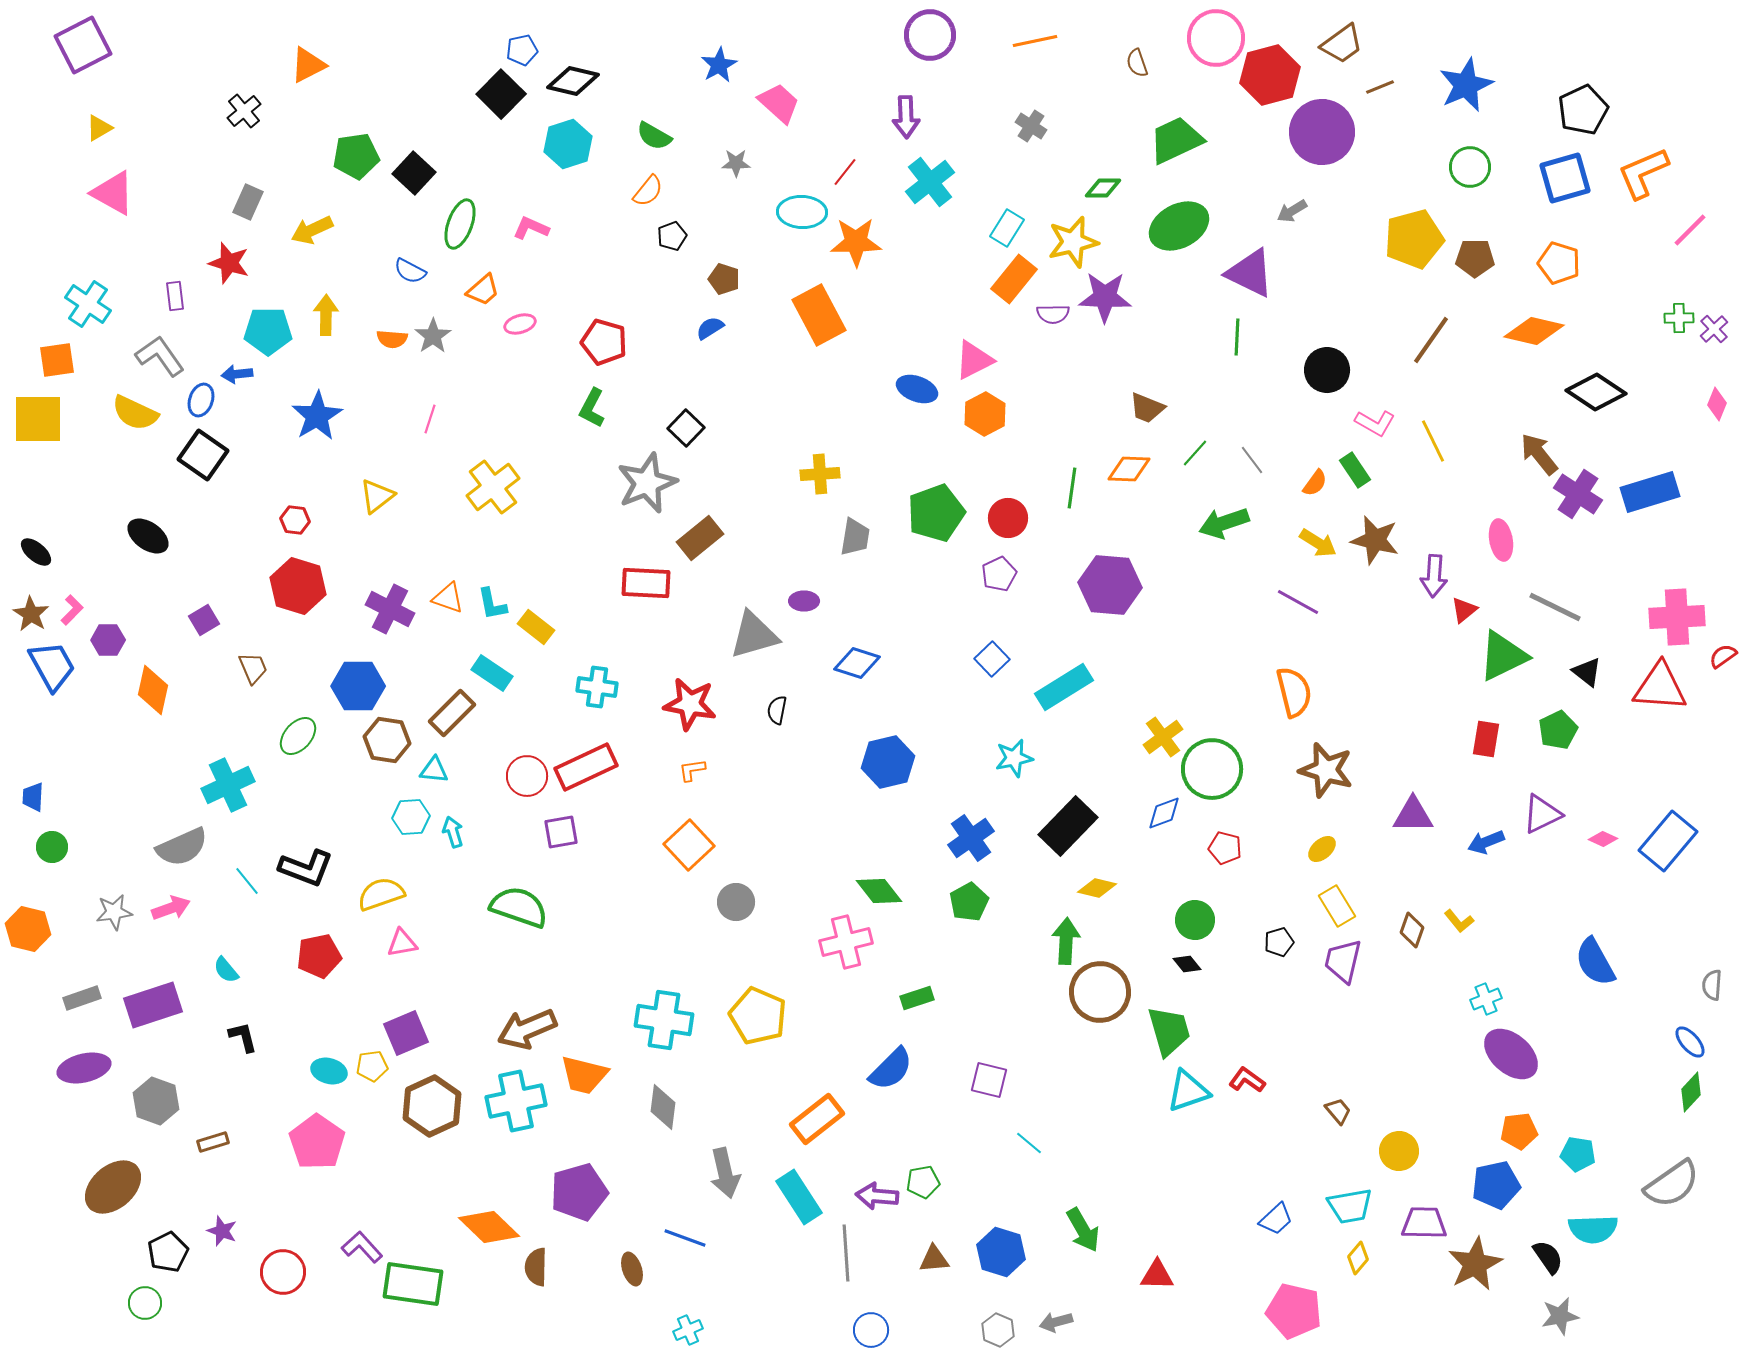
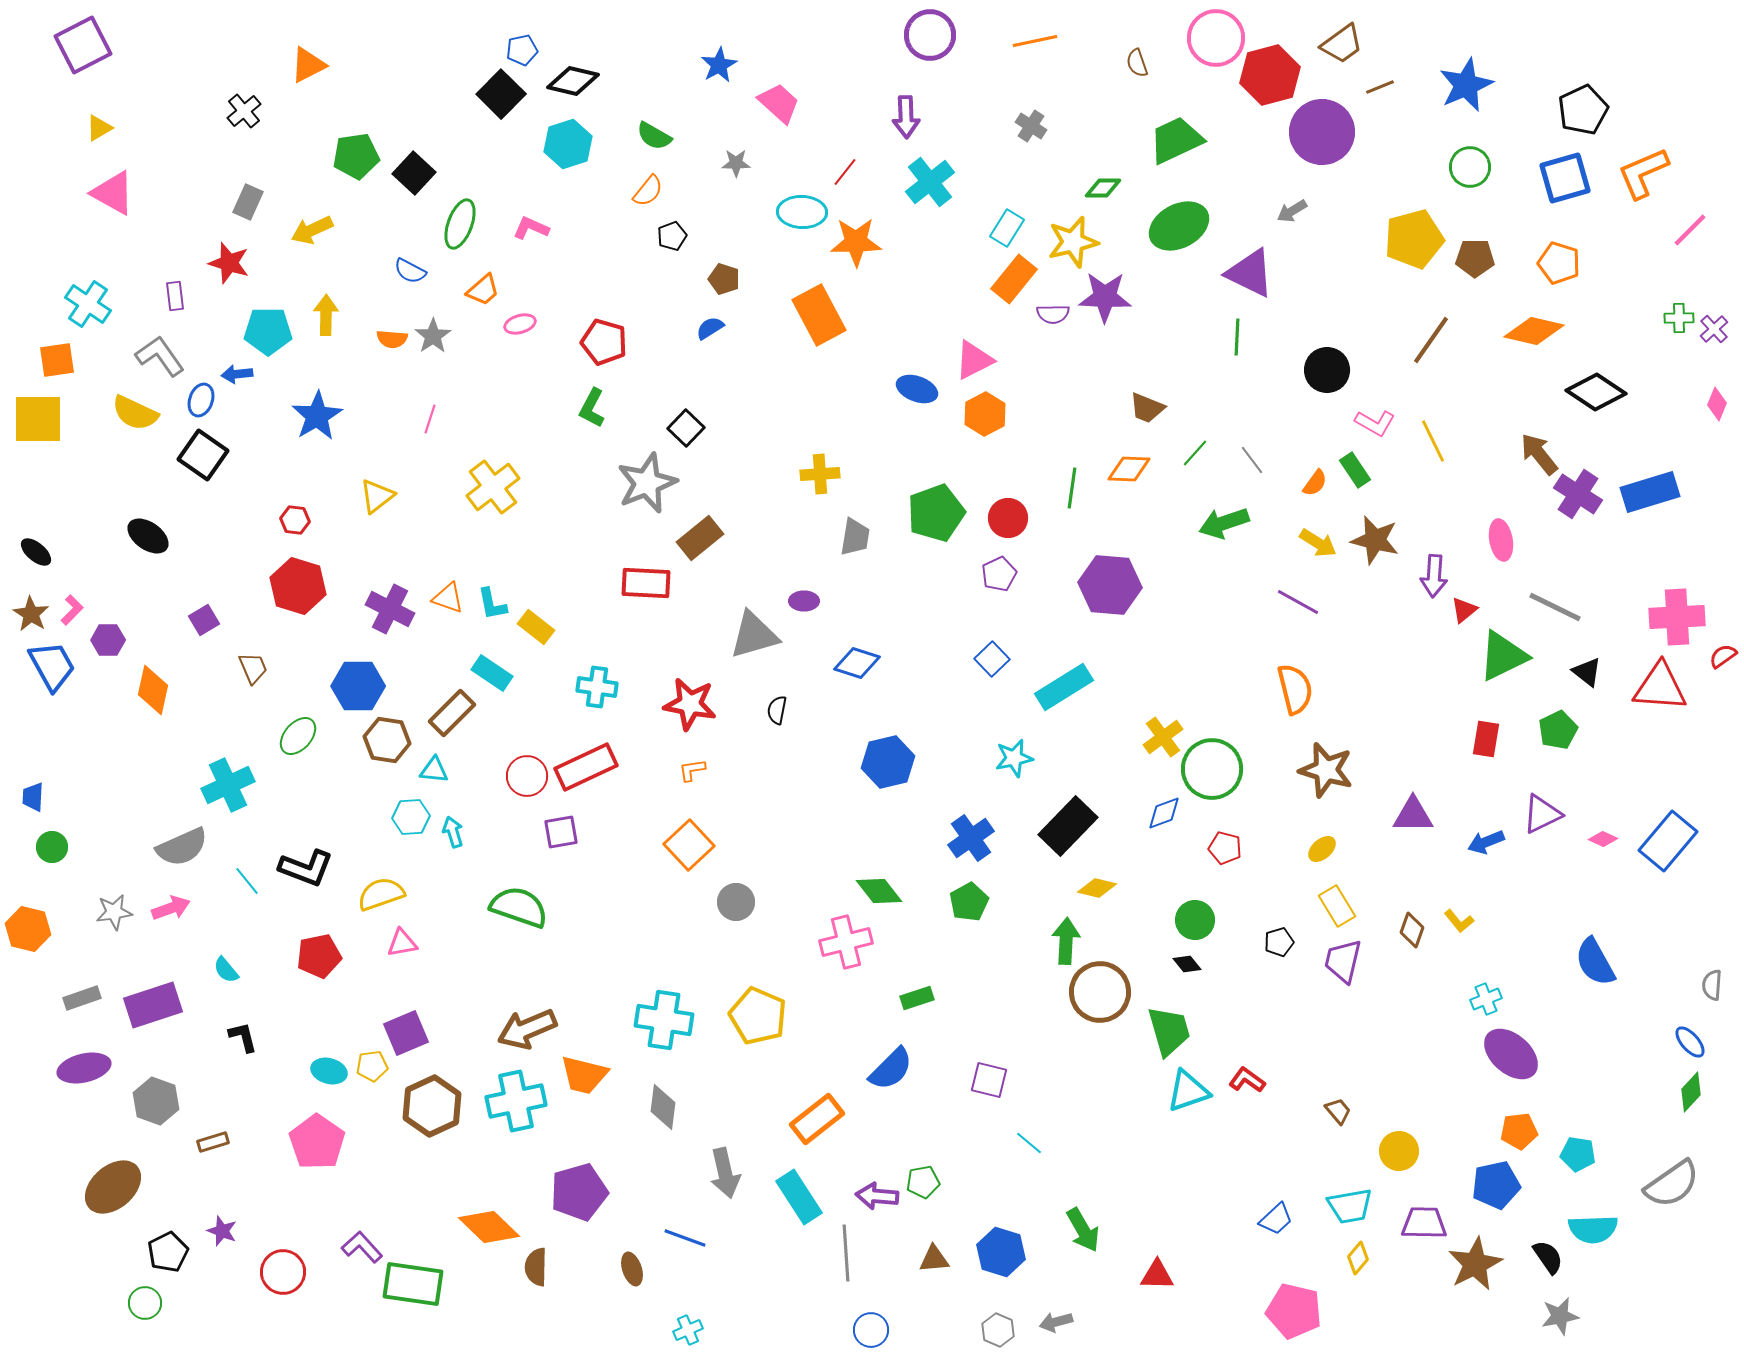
orange semicircle at (1294, 692): moved 1 px right, 3 px up
